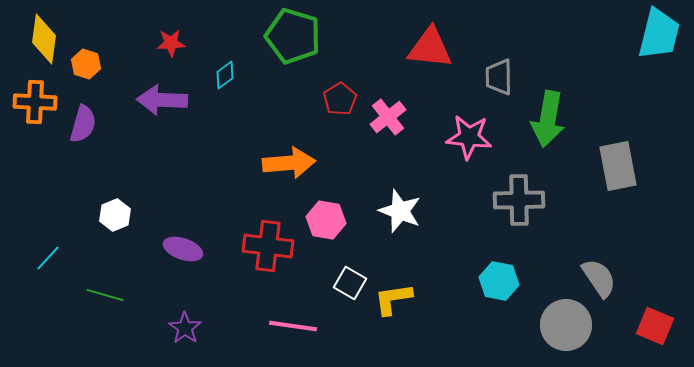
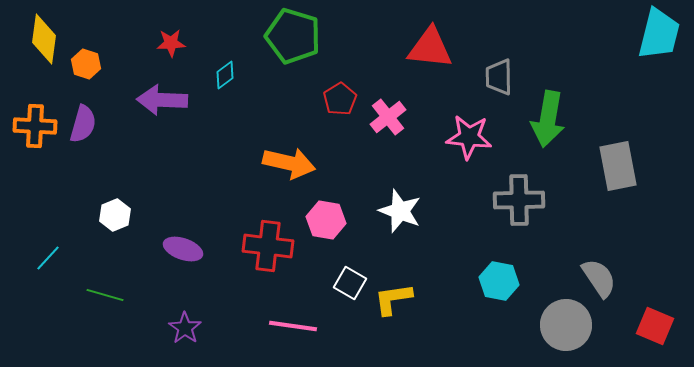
orange cross: moved 24 px down
orange arrow: rotated 18 degrees clockwise
